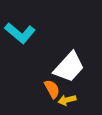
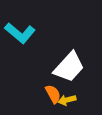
orange semicircle: moved 1 px right, 5 px down
